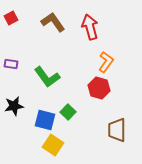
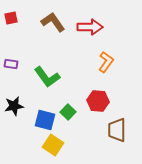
red square: rotated 16 degrees clockwise
red arrow: rotated 105 degrees clockwise
red hexagon: moved 1 px left, 13 px down; rotated 10 degrees counterclockwise
